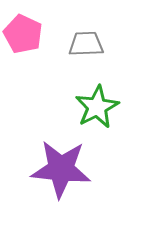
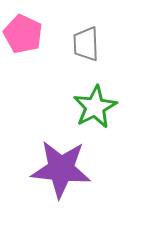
gray trapezoid: rotated 90 degrees counterclockwise
green star: moved 2 px left
